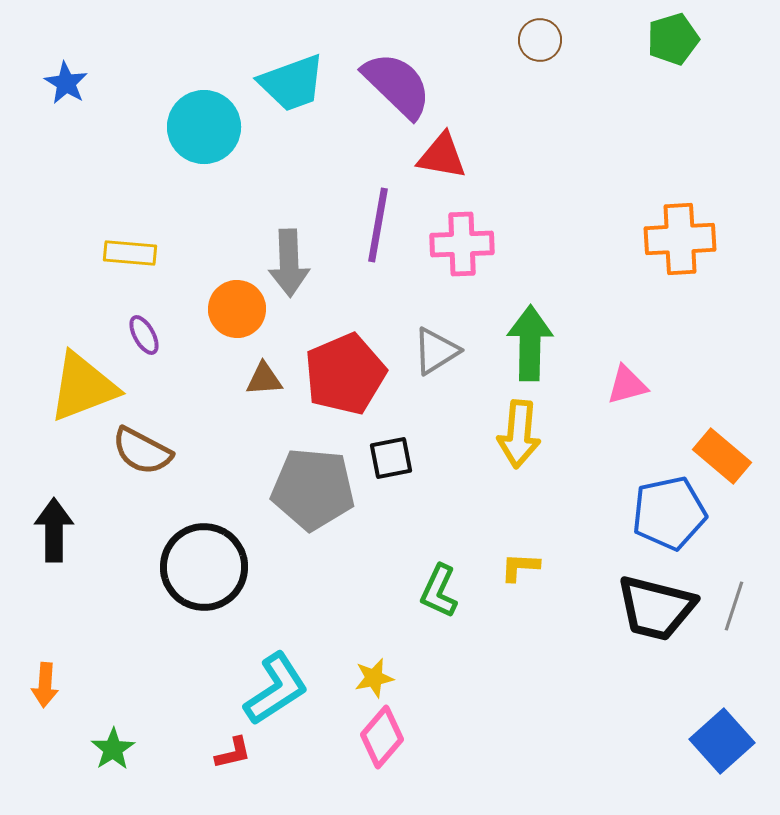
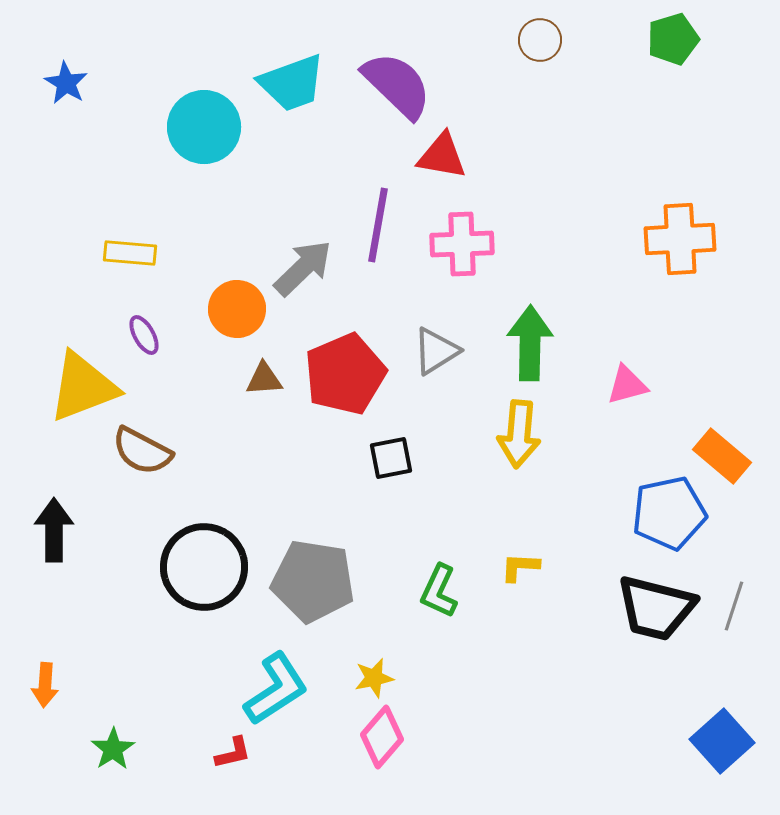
gray arrow: moved 14 px right, 5 px down; rotated 132 degrees counterclockwise
gray pentagon: moved 92 px down; rotated 4 degrees clockwise
